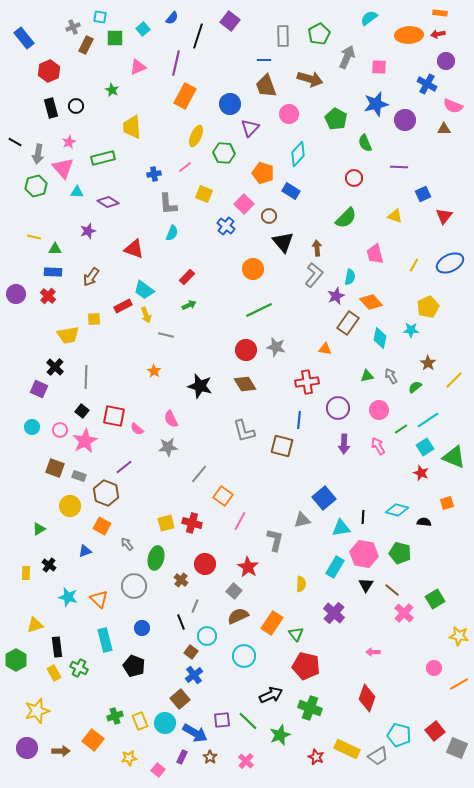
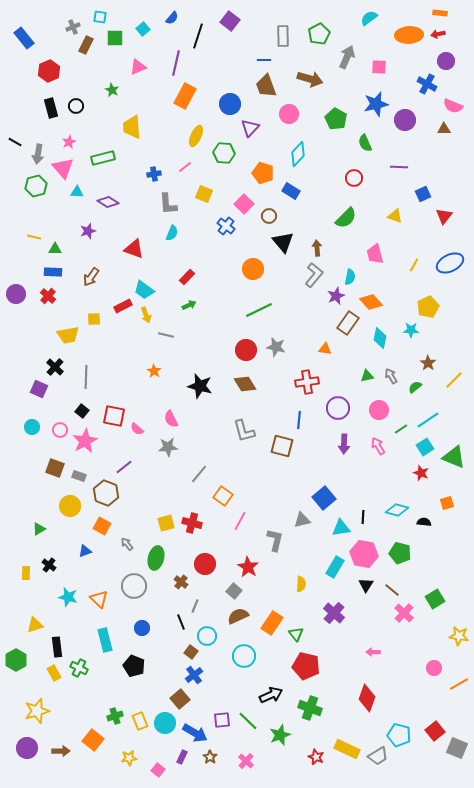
brown cross at (181, 580): moved 2 px down
